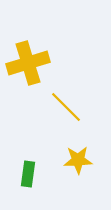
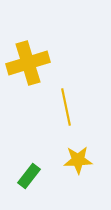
yellow line: rotated 33 degrees clockwise
green rectangle: moved 1 px right, 2 px down; rotated 30 degrees clockwise
